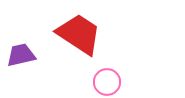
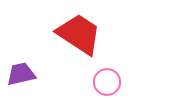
purple trapezoid: moved 19 px down
